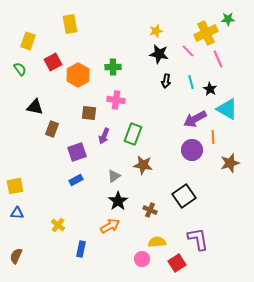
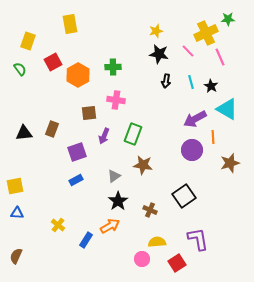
pink line at (218, 59): moved 2 px right, 2 px up
black star at (210, 89): moved 1 px right, 3 px up
black triangle at (35, 107): moved 11 px left, 26 px down; rotated 18 degrees counterclockwise
brown square at (89, 113): rotated 14 degrees counterclockwise
blue rectangle at (81, 249): moved 5 px right, 9 px up; rotated 21 degrees clockwise
